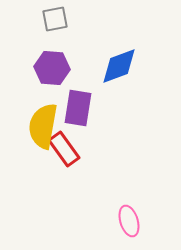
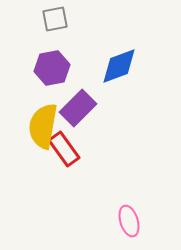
purple hexagon: rotated 16 degrees counterclockwise
purple rectangle: rotated 36 degrees clockwise
